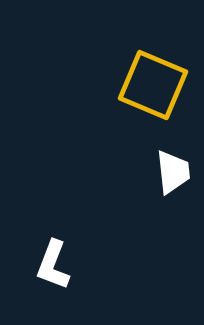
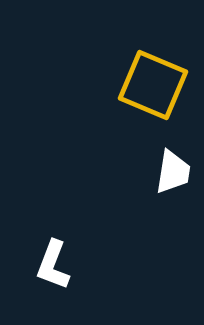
white trapezoid: rotated 15 degrees clockwise
